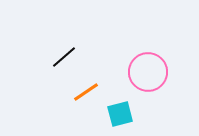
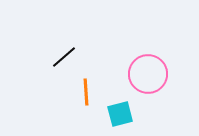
pink circle: moved 2 px down
orange line: rotated 60 degrees counterclockwise
